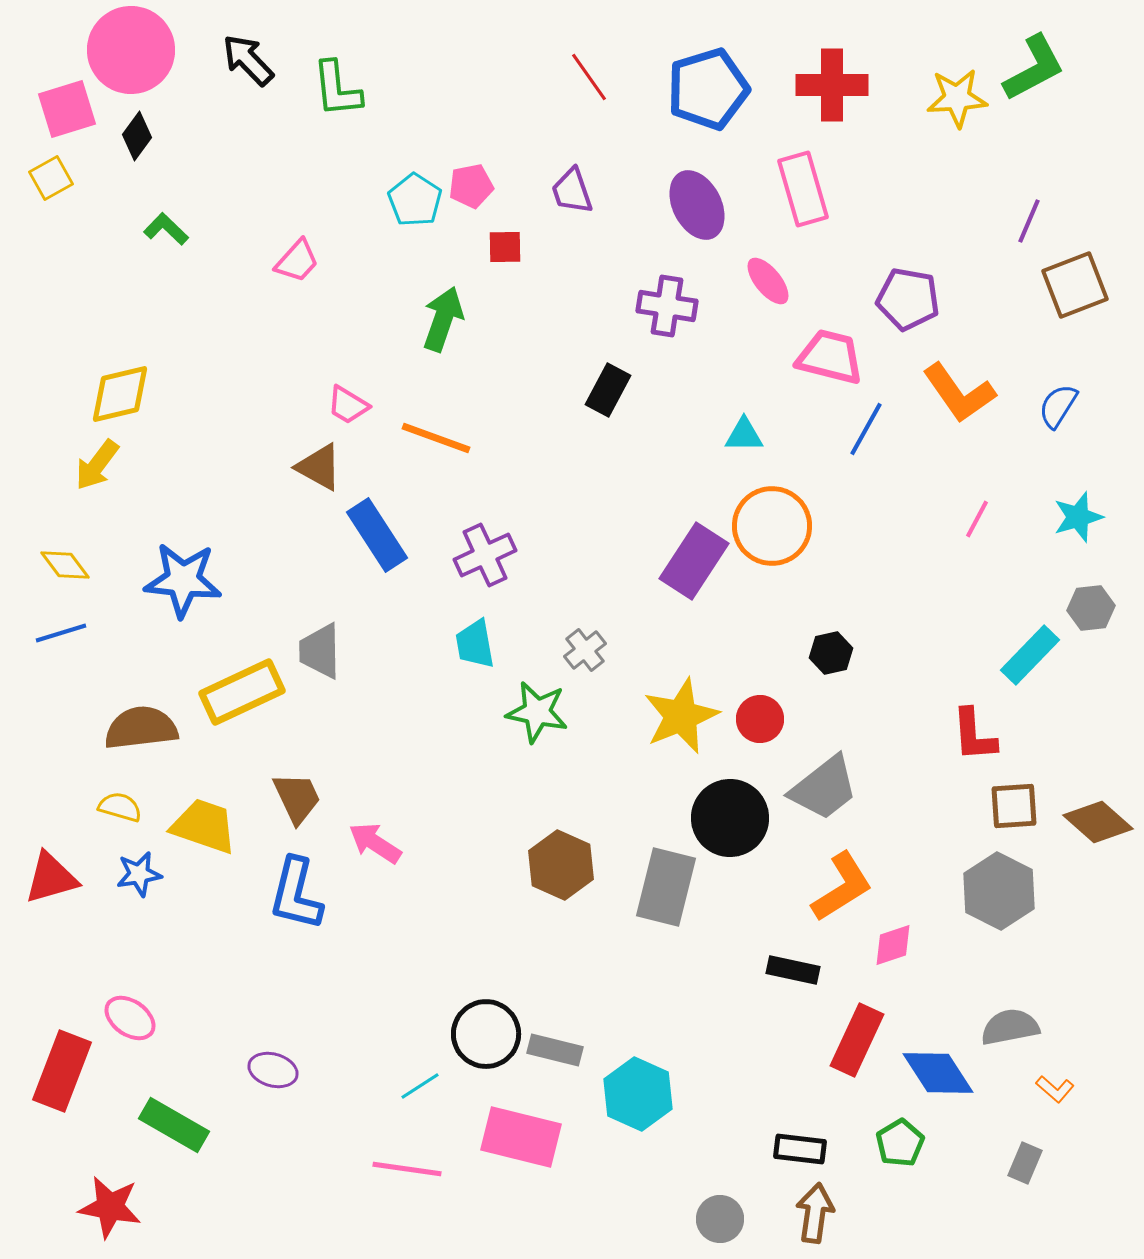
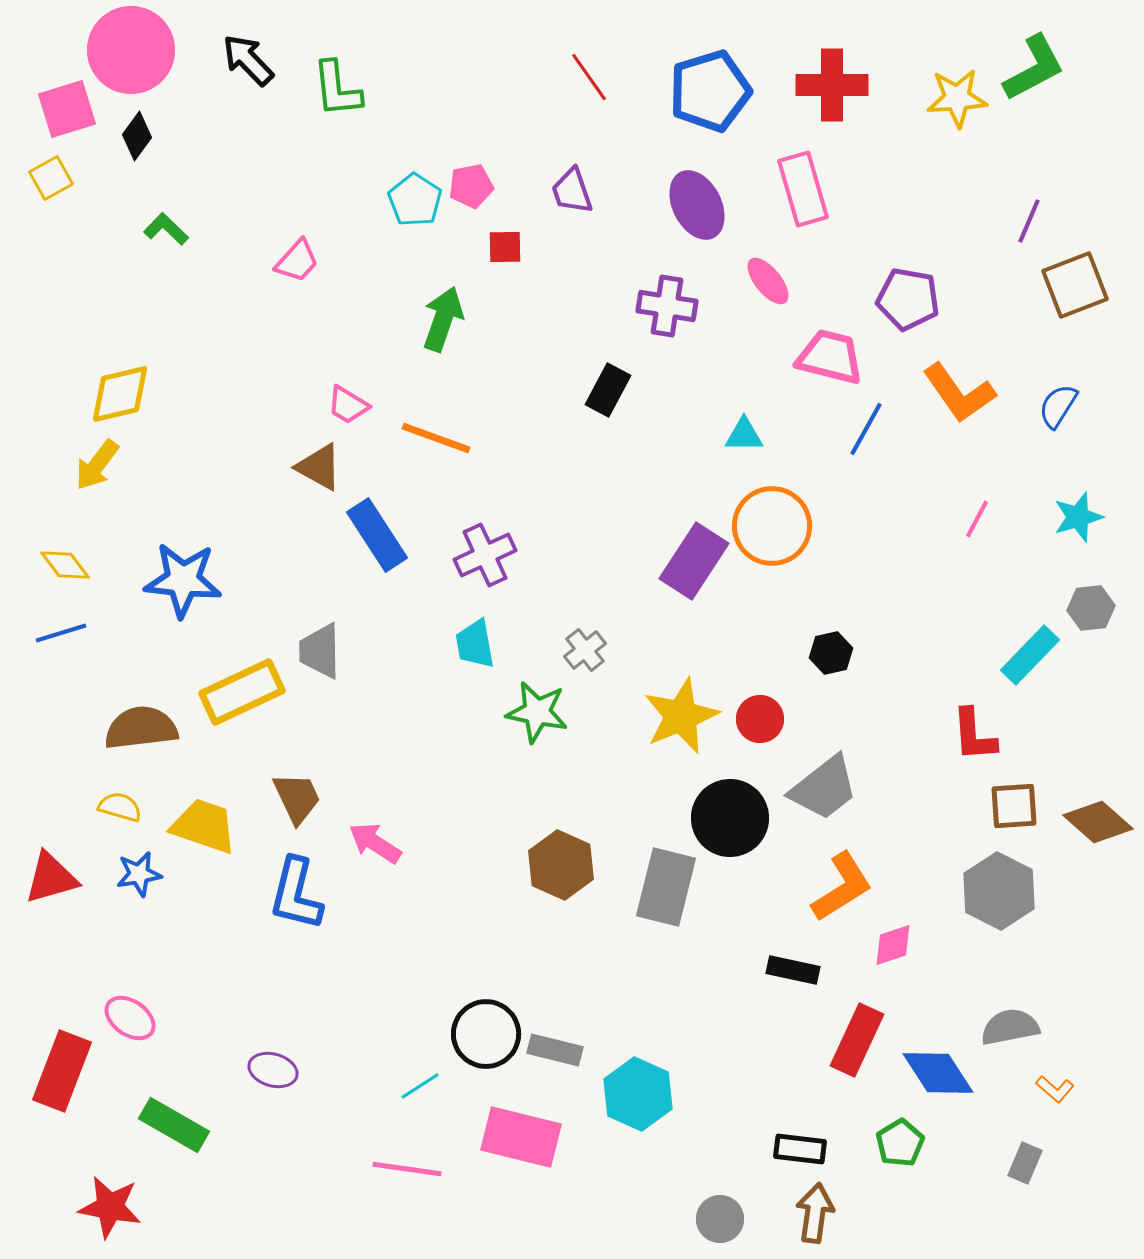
blue pentagon at (708, 89): moved 2 px right, 2 px down
